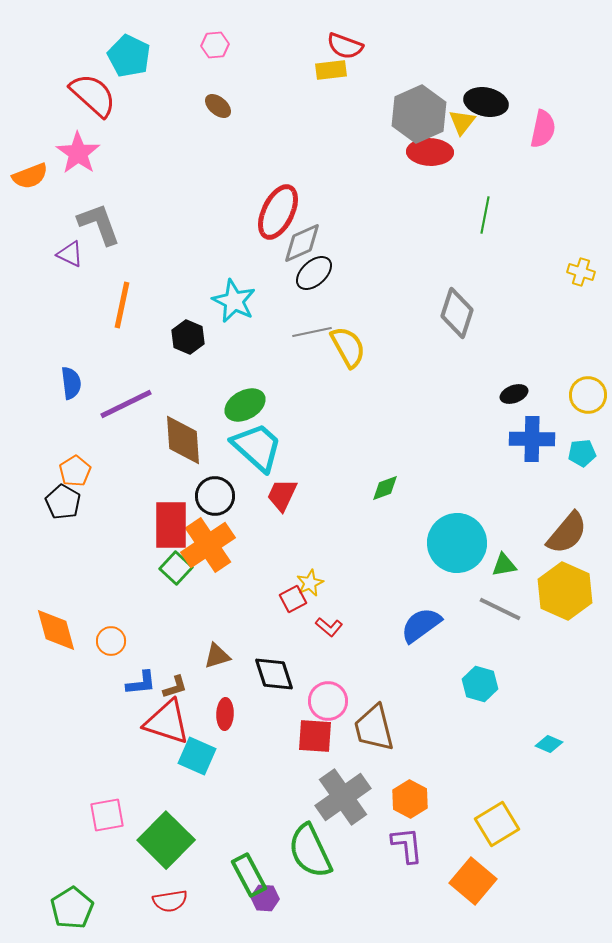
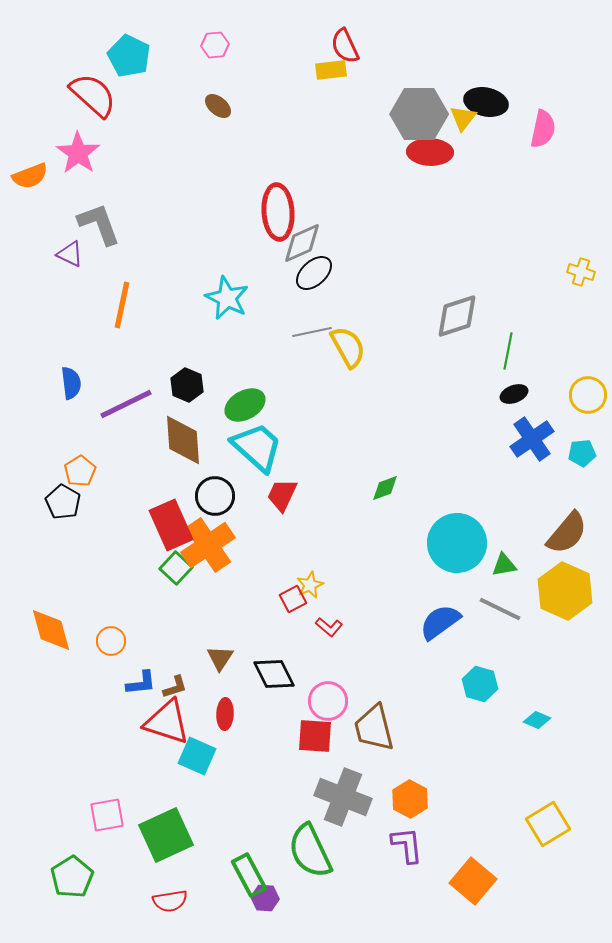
red semicircle at (345, 46): rotated 45 degrees clockwise
gray hexagon at (419, 114): rotated 24 degrees clockwise
yellow triangle at (462, 122): moved 1 px right, 4 px up
red ellipse at (278, 212): rotated 30 degrees counterclockwise
green line at (485, 215): moved 23 px right, 136 px down
cyan star at (234, 301): moved 7 px left, 3 px up
gray diamond at (457, 313): moved 3 px down; rotated 54 degrees clockwise
black hexagon at (188, 337): moved 1 px left, 48 px down
blue cross at (532, 439): rotated 36 degrees counterclockwise
orange pentagon at (75, 471): moved 5 px right
red rectangle at (171, 525): rotated 24 degrees counterclockwise
yellow star at (310, 583): moved 2 px down
blue semicircle at (421, 625): moved 19 px right, 3 px up
orange diamond at (56, 630): moved 5 px left
brown triangle at (217, 656): moved 3 px right, 2 px down; rotated 40 degrees counterclockwise
black diamond at (274, 674): rotated 9 degrees counterclockwise
cyan diamond at (549, 744): moved 12 px left, 24 px up
gray cross at (343, 797): rotated 34 degrees counterclockwise
yellow square at (497, 824): moved 51 px right
green square at (166, 840): moved 5 px up; rotated 20 degrees clockwise
green pentagon at (72, 908): moved 31 px up
